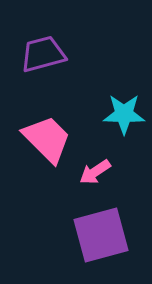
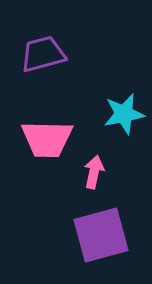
cyan star: rotated 12 degrees counterclockwise
pink trapezoid: rotated 136 degrees clockwise
pink arrow: moved 1 px left; rotated 136 degrees clockwise
